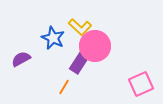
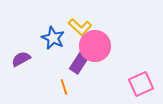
orange line: rotated 49 degrees counterclockwise
